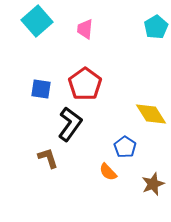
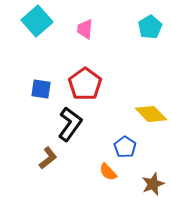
cyan pentagon: moved 6 px left
yellow diamond: rotated 12 degrees counterclockwise
brown L-shape: rotated 70 degrees clockwise
